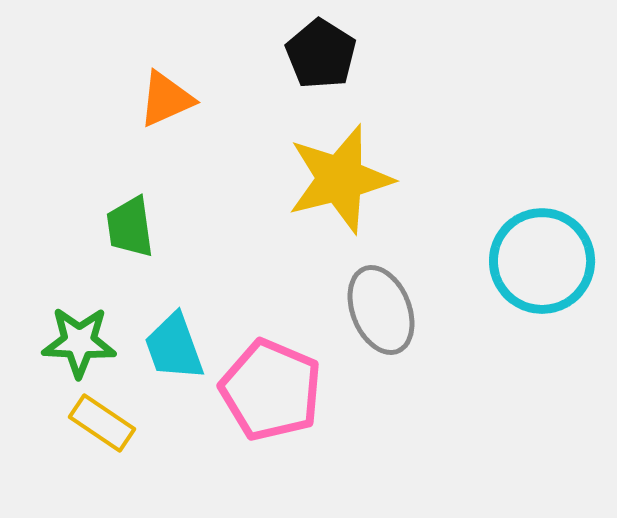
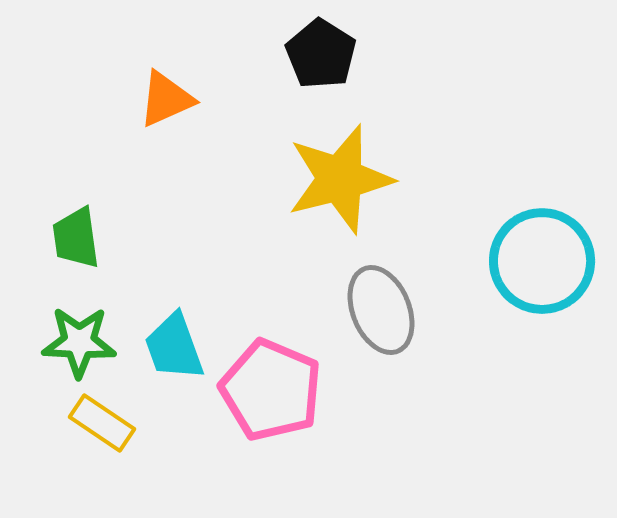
green trapezoid: moved 54 px left, 11 px down
